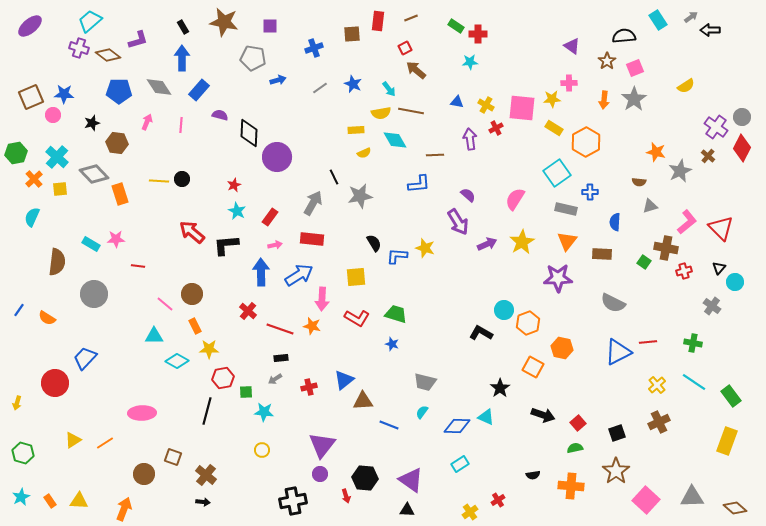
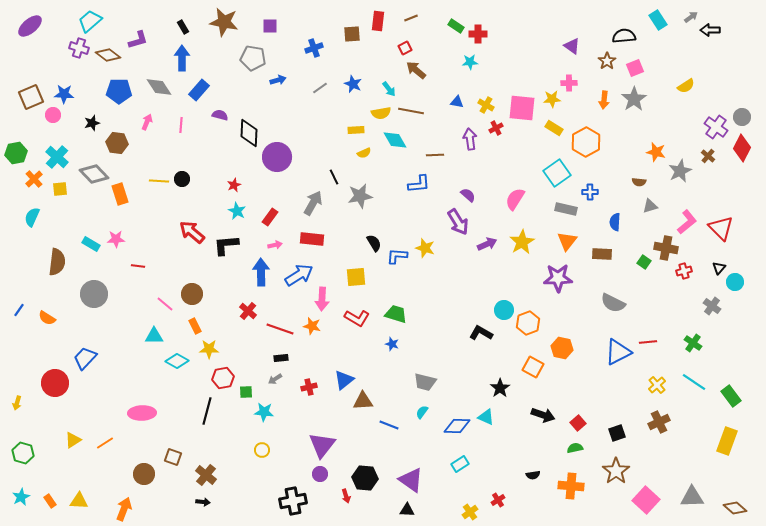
green cross at (693, 343): rotated 24 degrees clockwise
